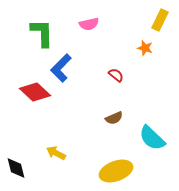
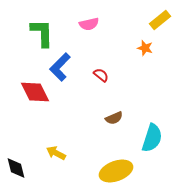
yellow rectangle: rotated 25 degrees clockwise
blue L-shape: moved 1 px left, 1 px up
red semicircle: moved 15 px left
red diamond: rotated 20 degrees clockwise
cyan semicircle: rotated 116 degrees counterclockwise
